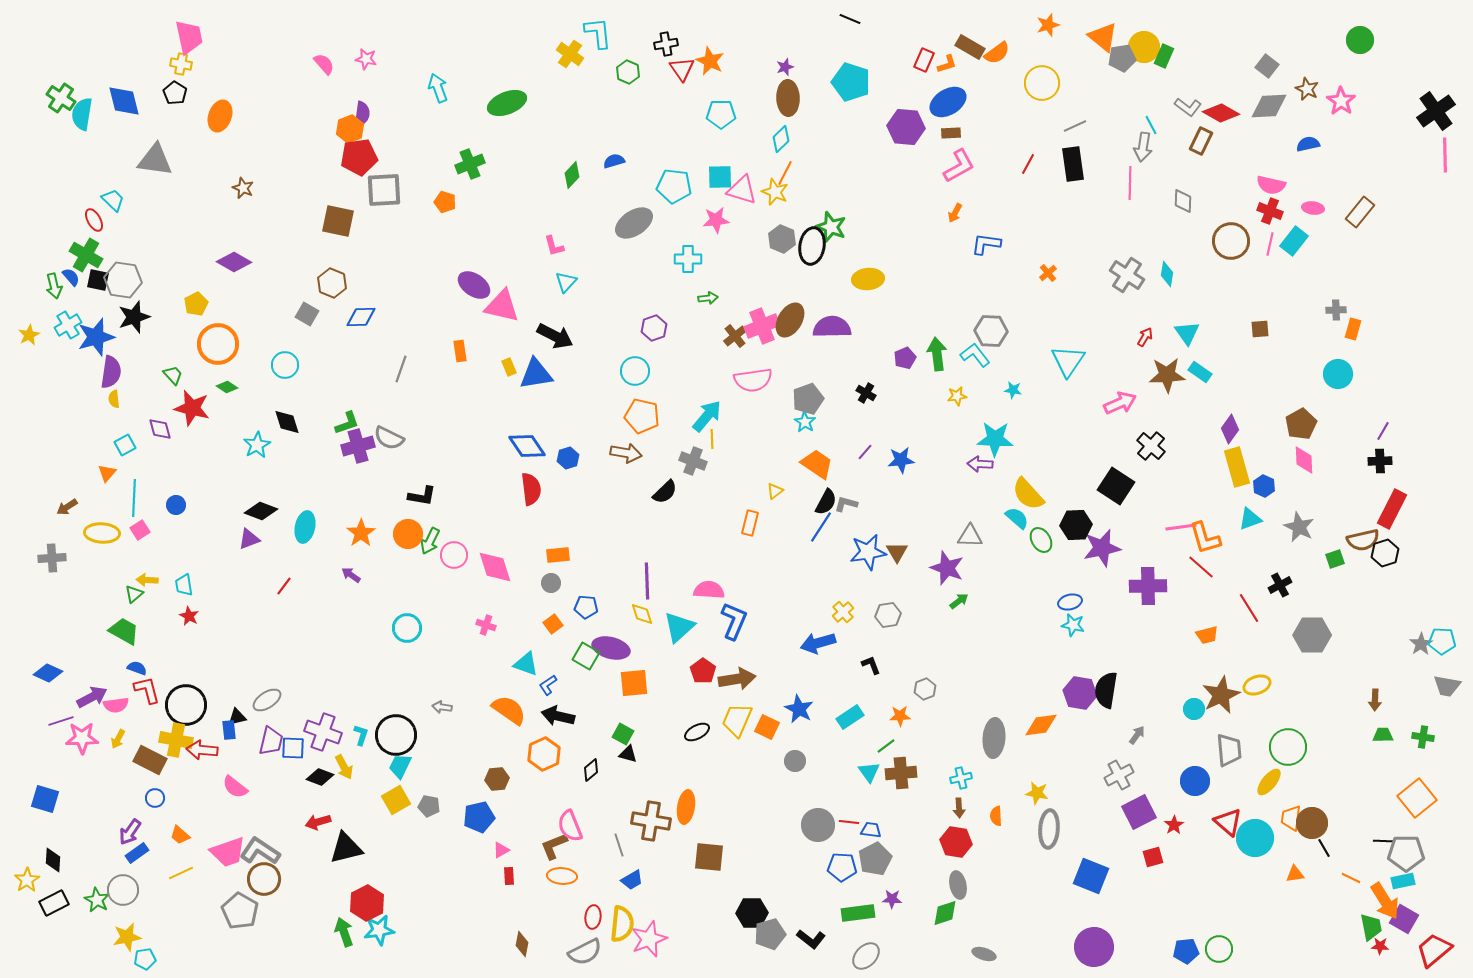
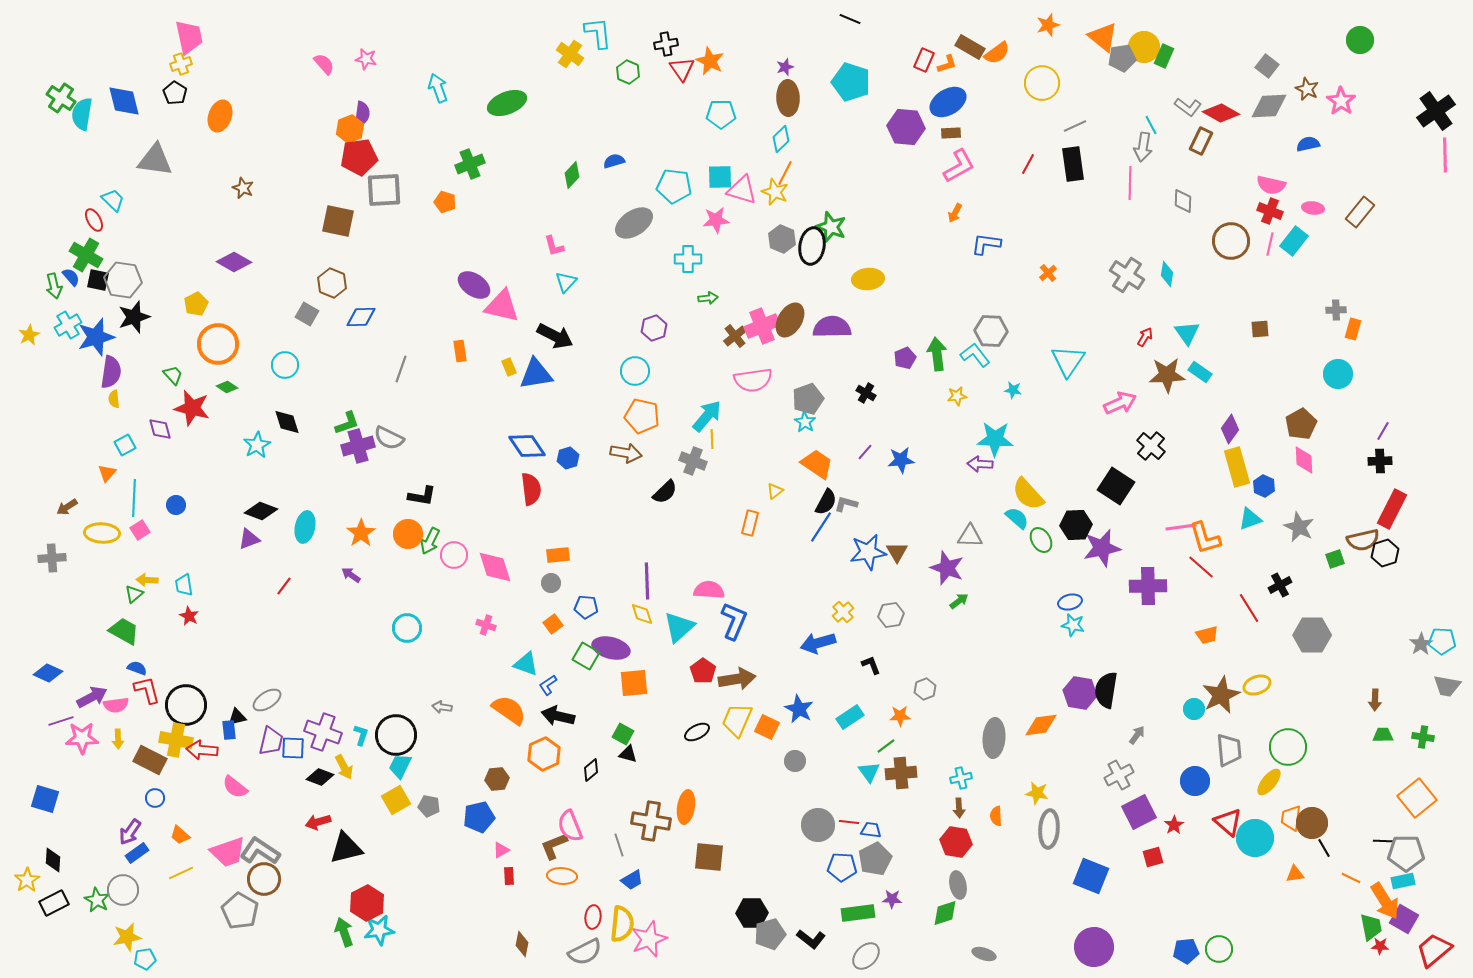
yellow cross at (181, 64): rotated 30 degrees counterclockwise
gray hexagon at (888, 615): moved 3 px right
yellow arrow at (118, 739): rotated 30 degrees counterclockwise
